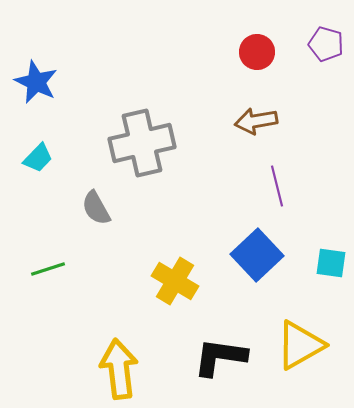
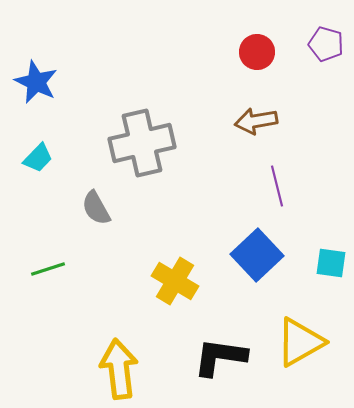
yellow triangle: moved 3 px up
